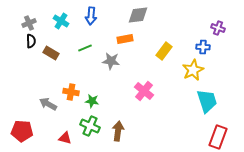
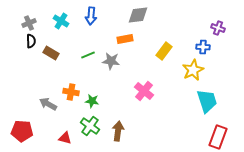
green line: moved 3 px right, 7 px down
green cross: rotated 12 degrees clockwise
